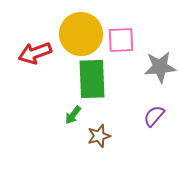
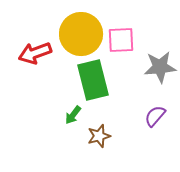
green rectangle: moved 1 px right, 1 px down; rotated 12 degrees counterclockwise
purple semicircle: moved 1 px right
